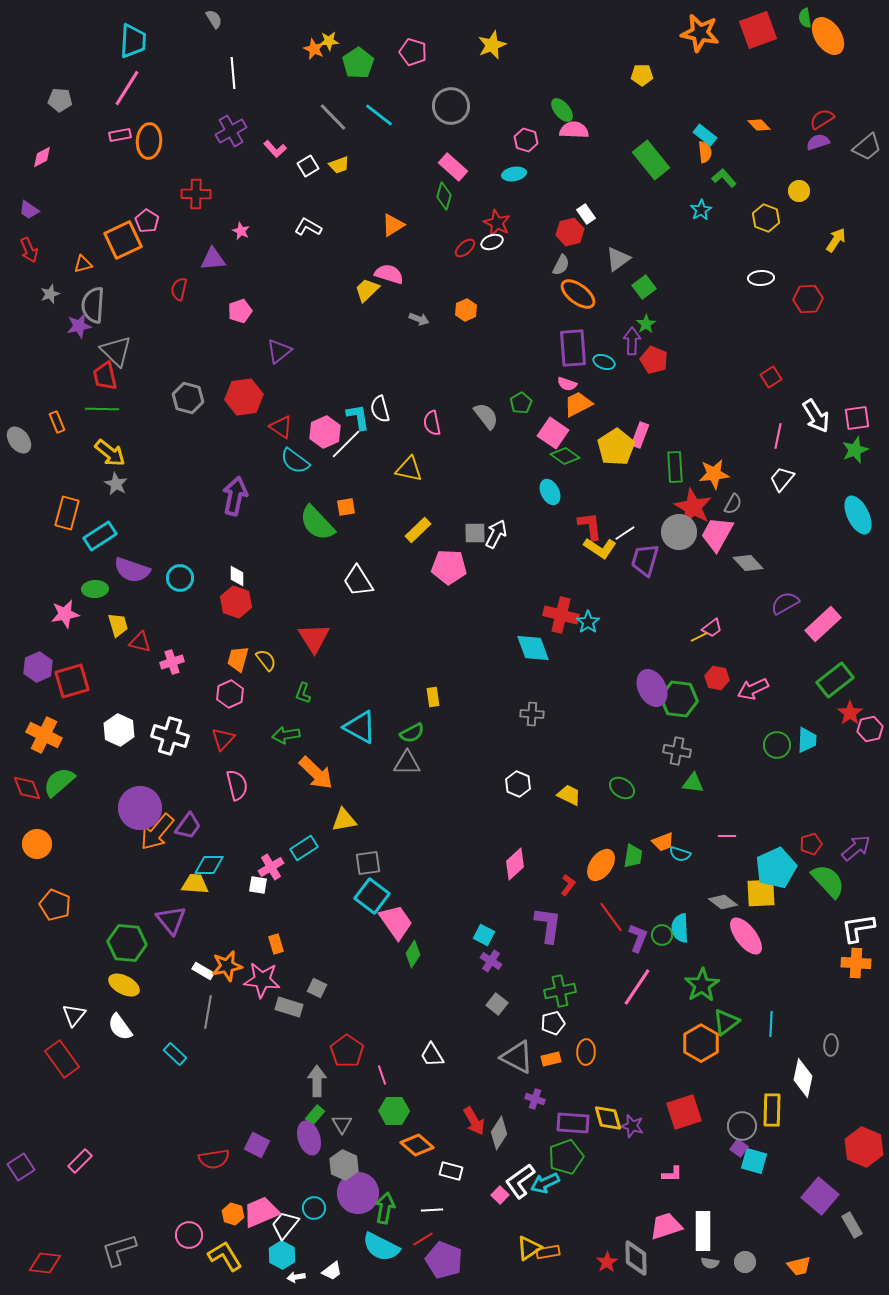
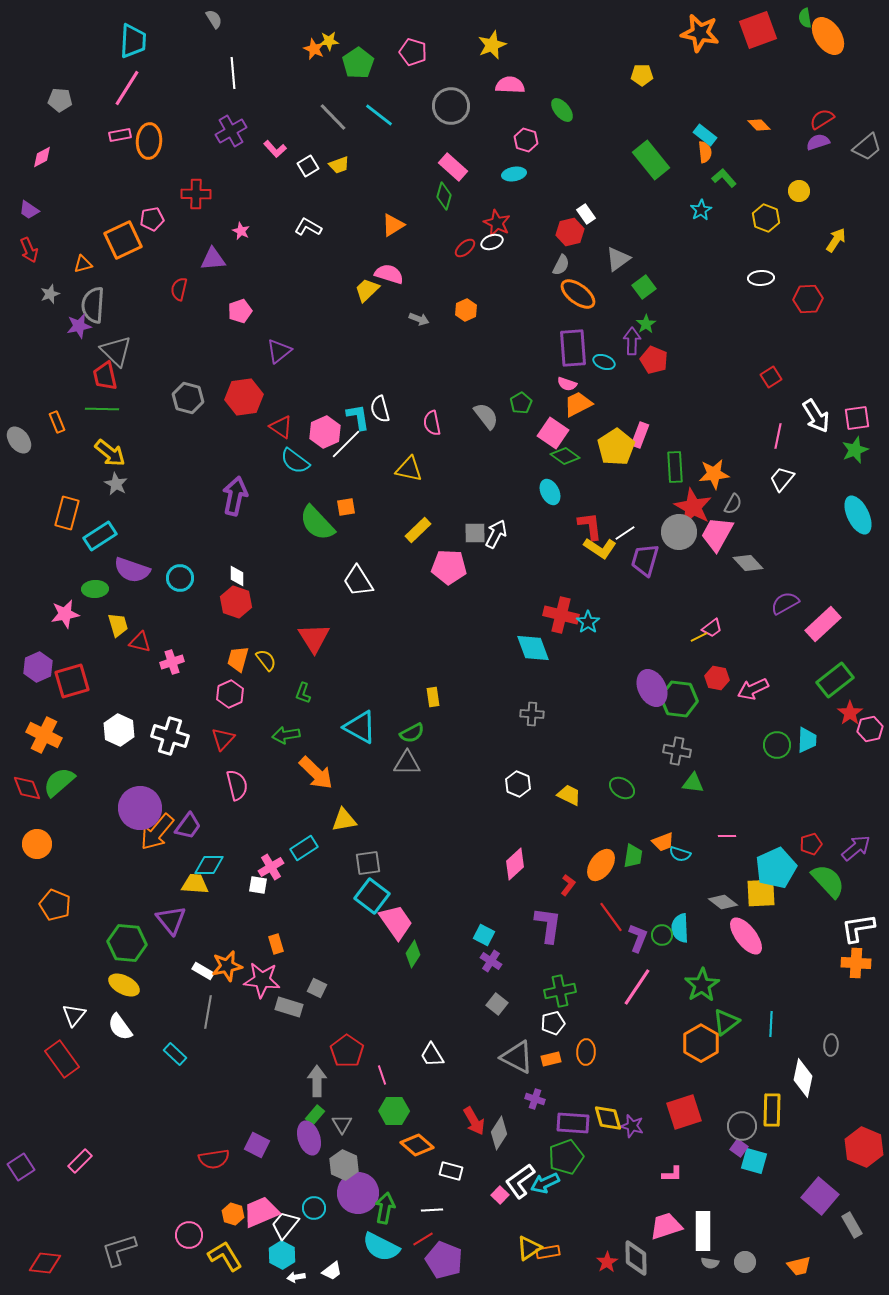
pink semicircle at (574, 130): moved 64 px left, 45 px up
pink pentagon at (147, 221): moved 5 px right, 2 px up; rotated 30 degrees clockwise
